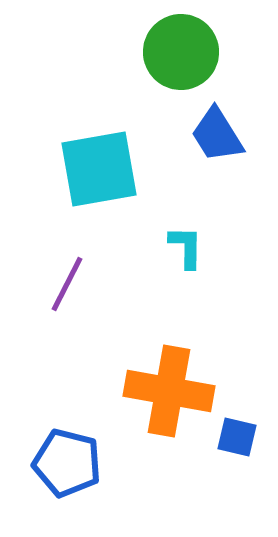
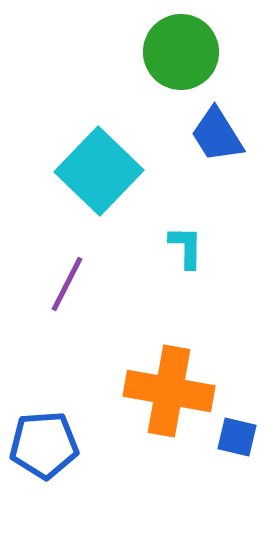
cyan square: moved 2 px down; rotated 36 degrees counterclockwise
blue pentagon: moved 23 px left, 18 px up; rotated 18 degrees counterclockwise
